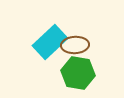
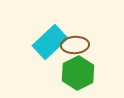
green hexagon: rotated 24 degrees clockwise
